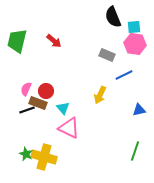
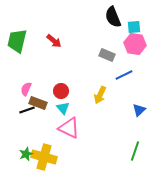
red circle: moved 15 px right
blue triangle: rotated 32 degrees counterclockwise
green star: rotated 24 degrees clockwise
